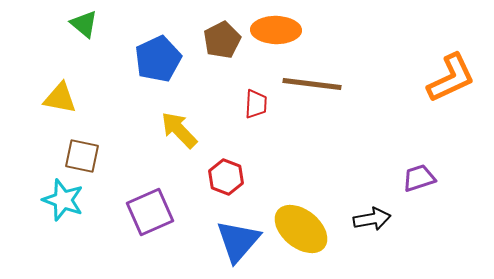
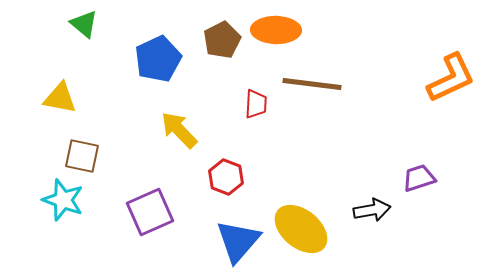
black arrow: moved 9 px up
